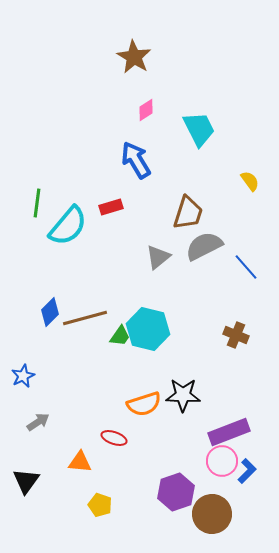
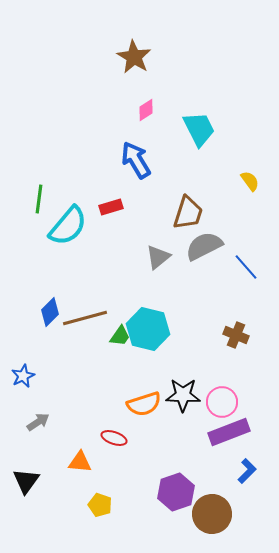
green line: moved 2 px right, 4 px up
pink circle: moved 59 px up
